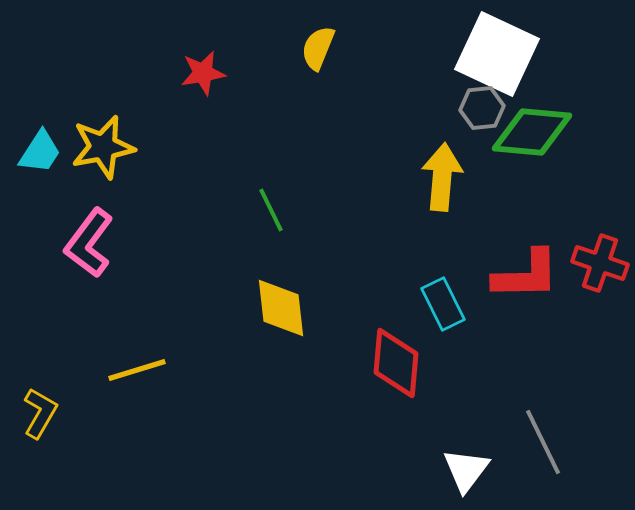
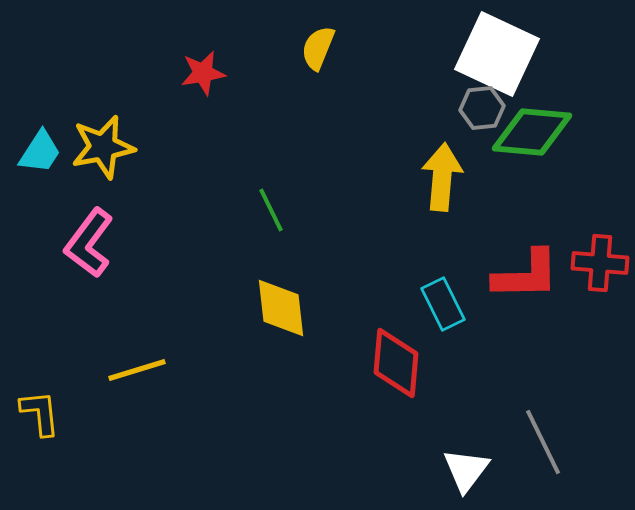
red cross: rotated 14 degrees counterclockwise
yellow L-shape: rotated 36 degrees counterclockwise
